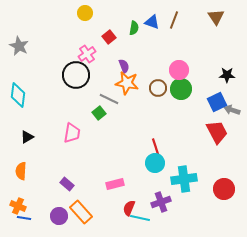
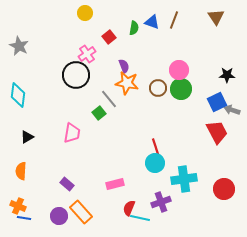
gray line: rotated 24 degrees clockwise
